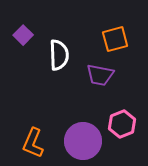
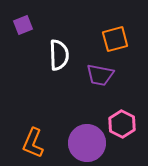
purple square: moved 10 px up; rotated 24 degrees clockwise
pink hexagon: rotated 12 degrees counterclockwise
purple circle: moved 4 px right, 2 px down
